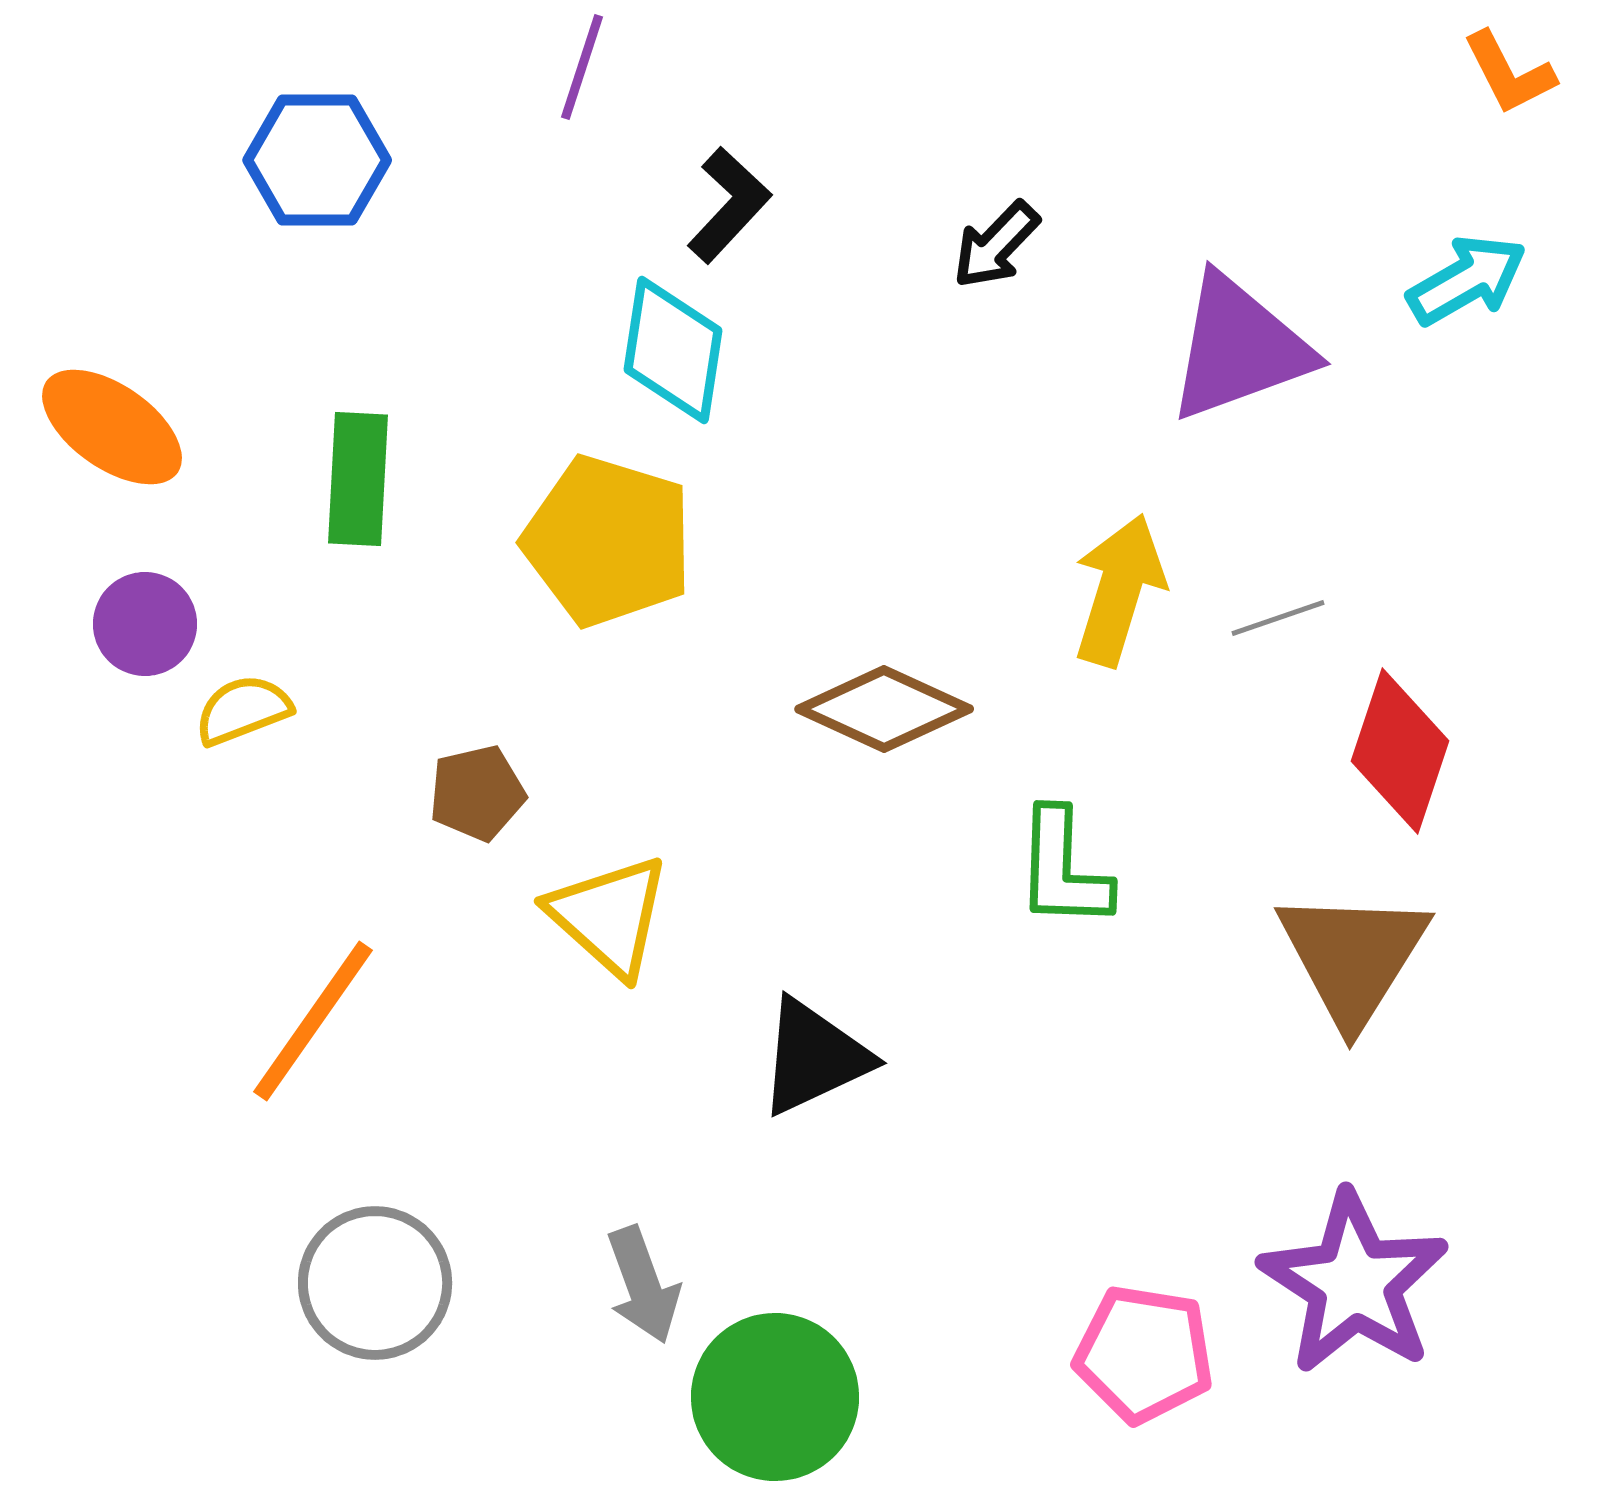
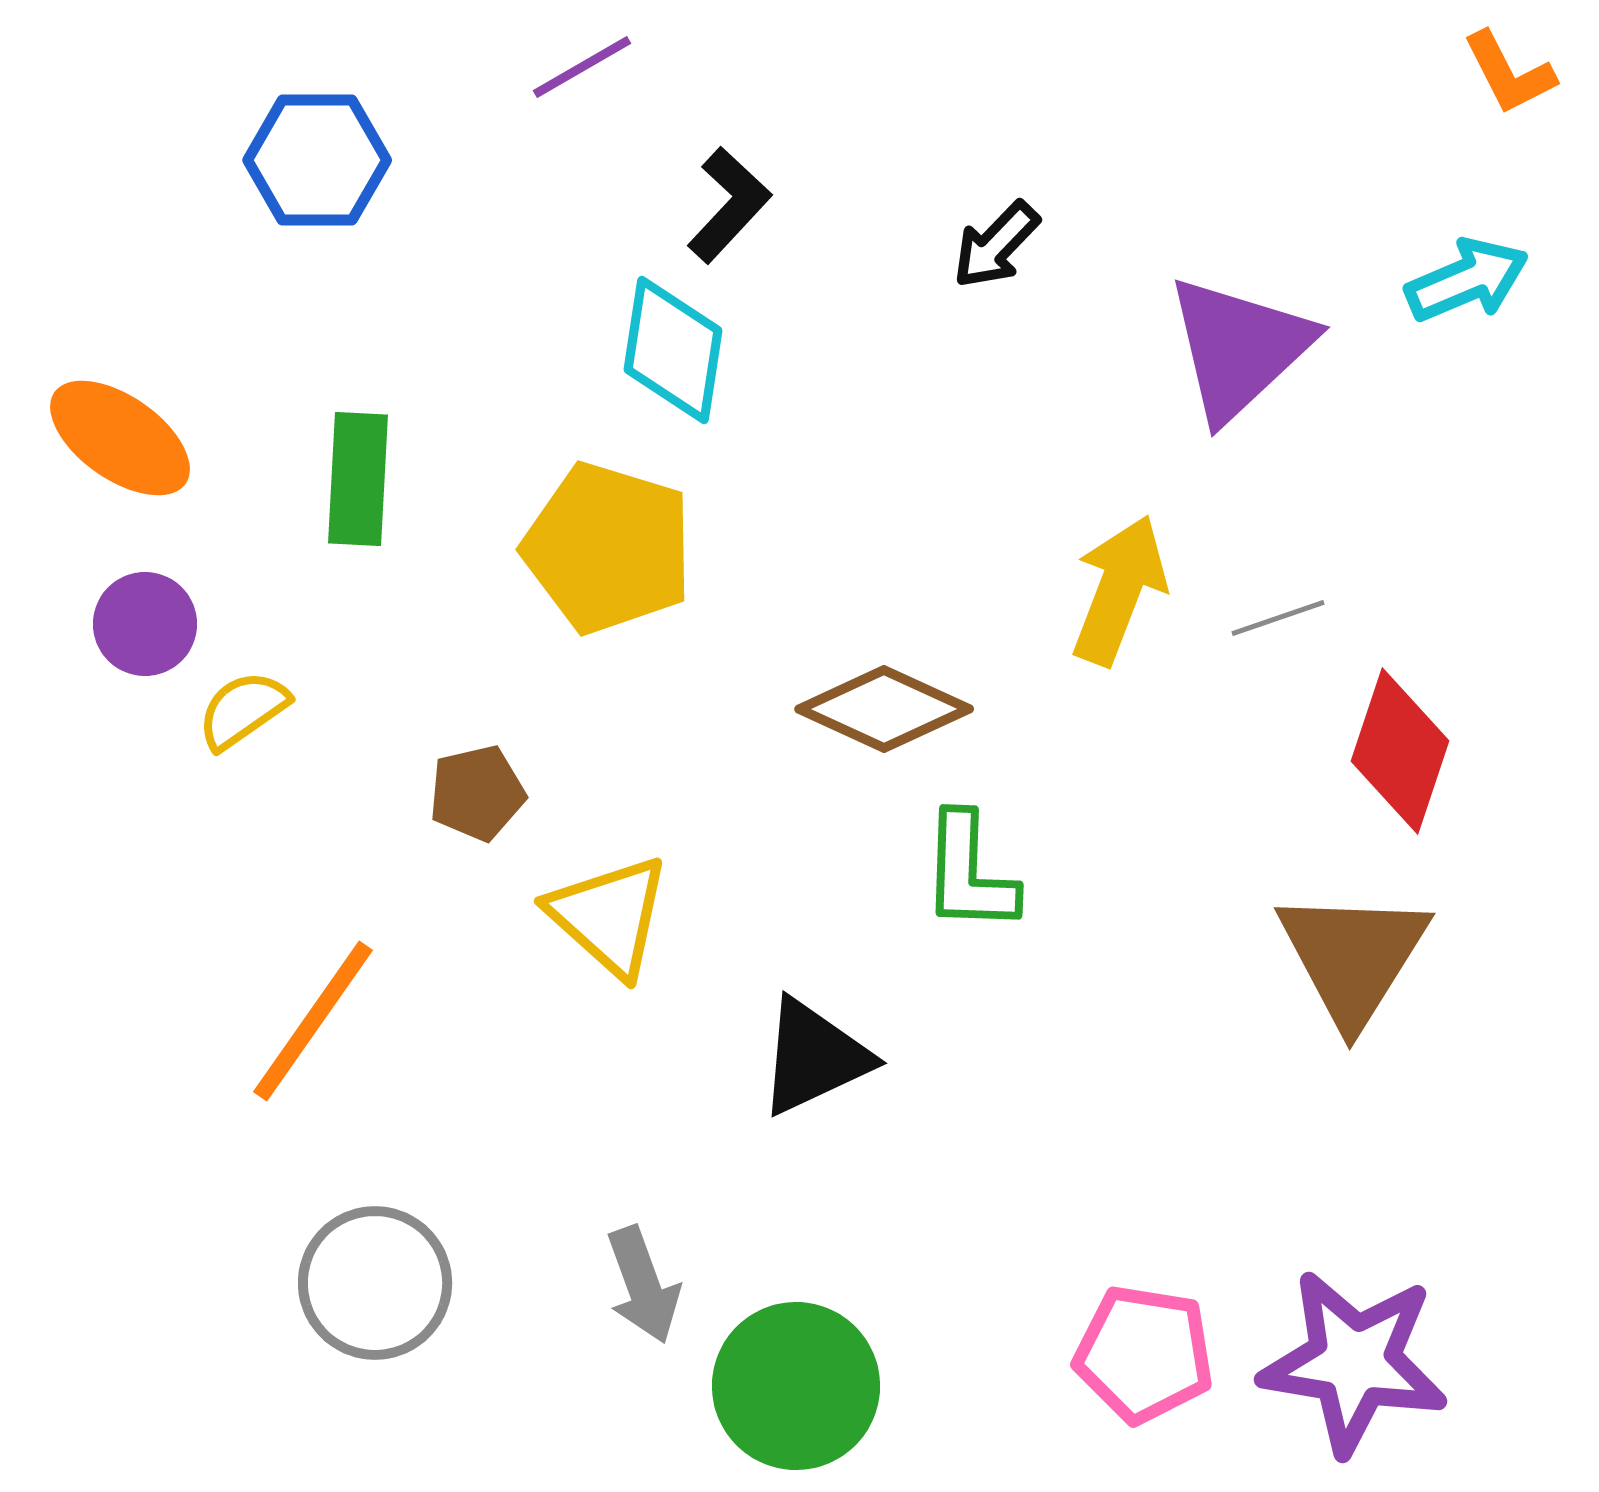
purple line: rotated 42 degrees clockwise
cyan arrow: rotated 7 degrees clockwise
purple triangle: rotated 23 degrees counterclockwise
orange ellipse: moved 8 px right, 11 px down
yellow pentagon: moved 7 px down
yellow arrow: rotated 4 degrees clockwise
yellow semicircle: rotated 14 degrees counterclockwise
green L-shape: moved 94 px left, 4 px down
purple star: moved 79 px down; rotated 24 degrees counterclockwise
green circle: moved 21 px right, 11 px up
